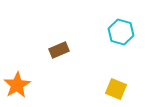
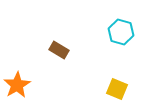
brown rectangle: rotated 54 degrees clockwise
yellow square: moved 1 px right
